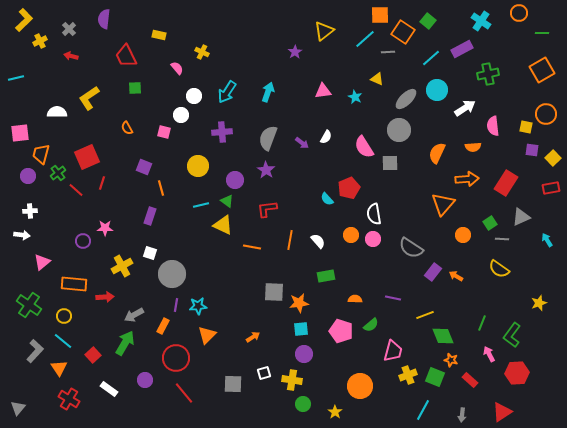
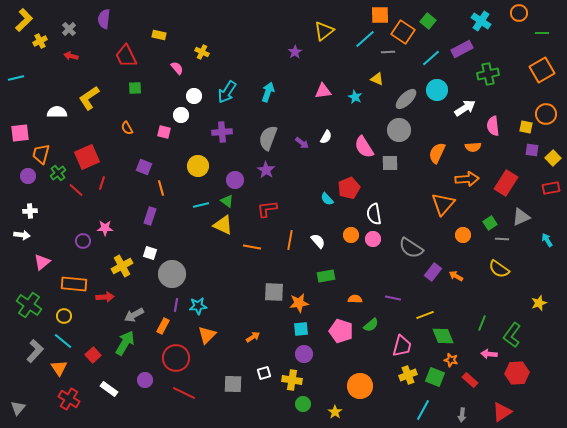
pink trapezoid at (393, 351): moved 9 px right, 5 px up
pink arrow at (489, 354): rotated 56 degrees counterclockwise
red line at (184, 393): rotated 25 degrees counterclockwise
